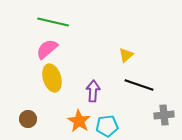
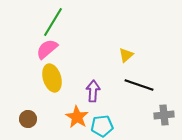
green line: rotated 72 degrees counterclockwise
orange star: moved 2 px left, 4 px up
cyan pentagon: moved 5 px left
